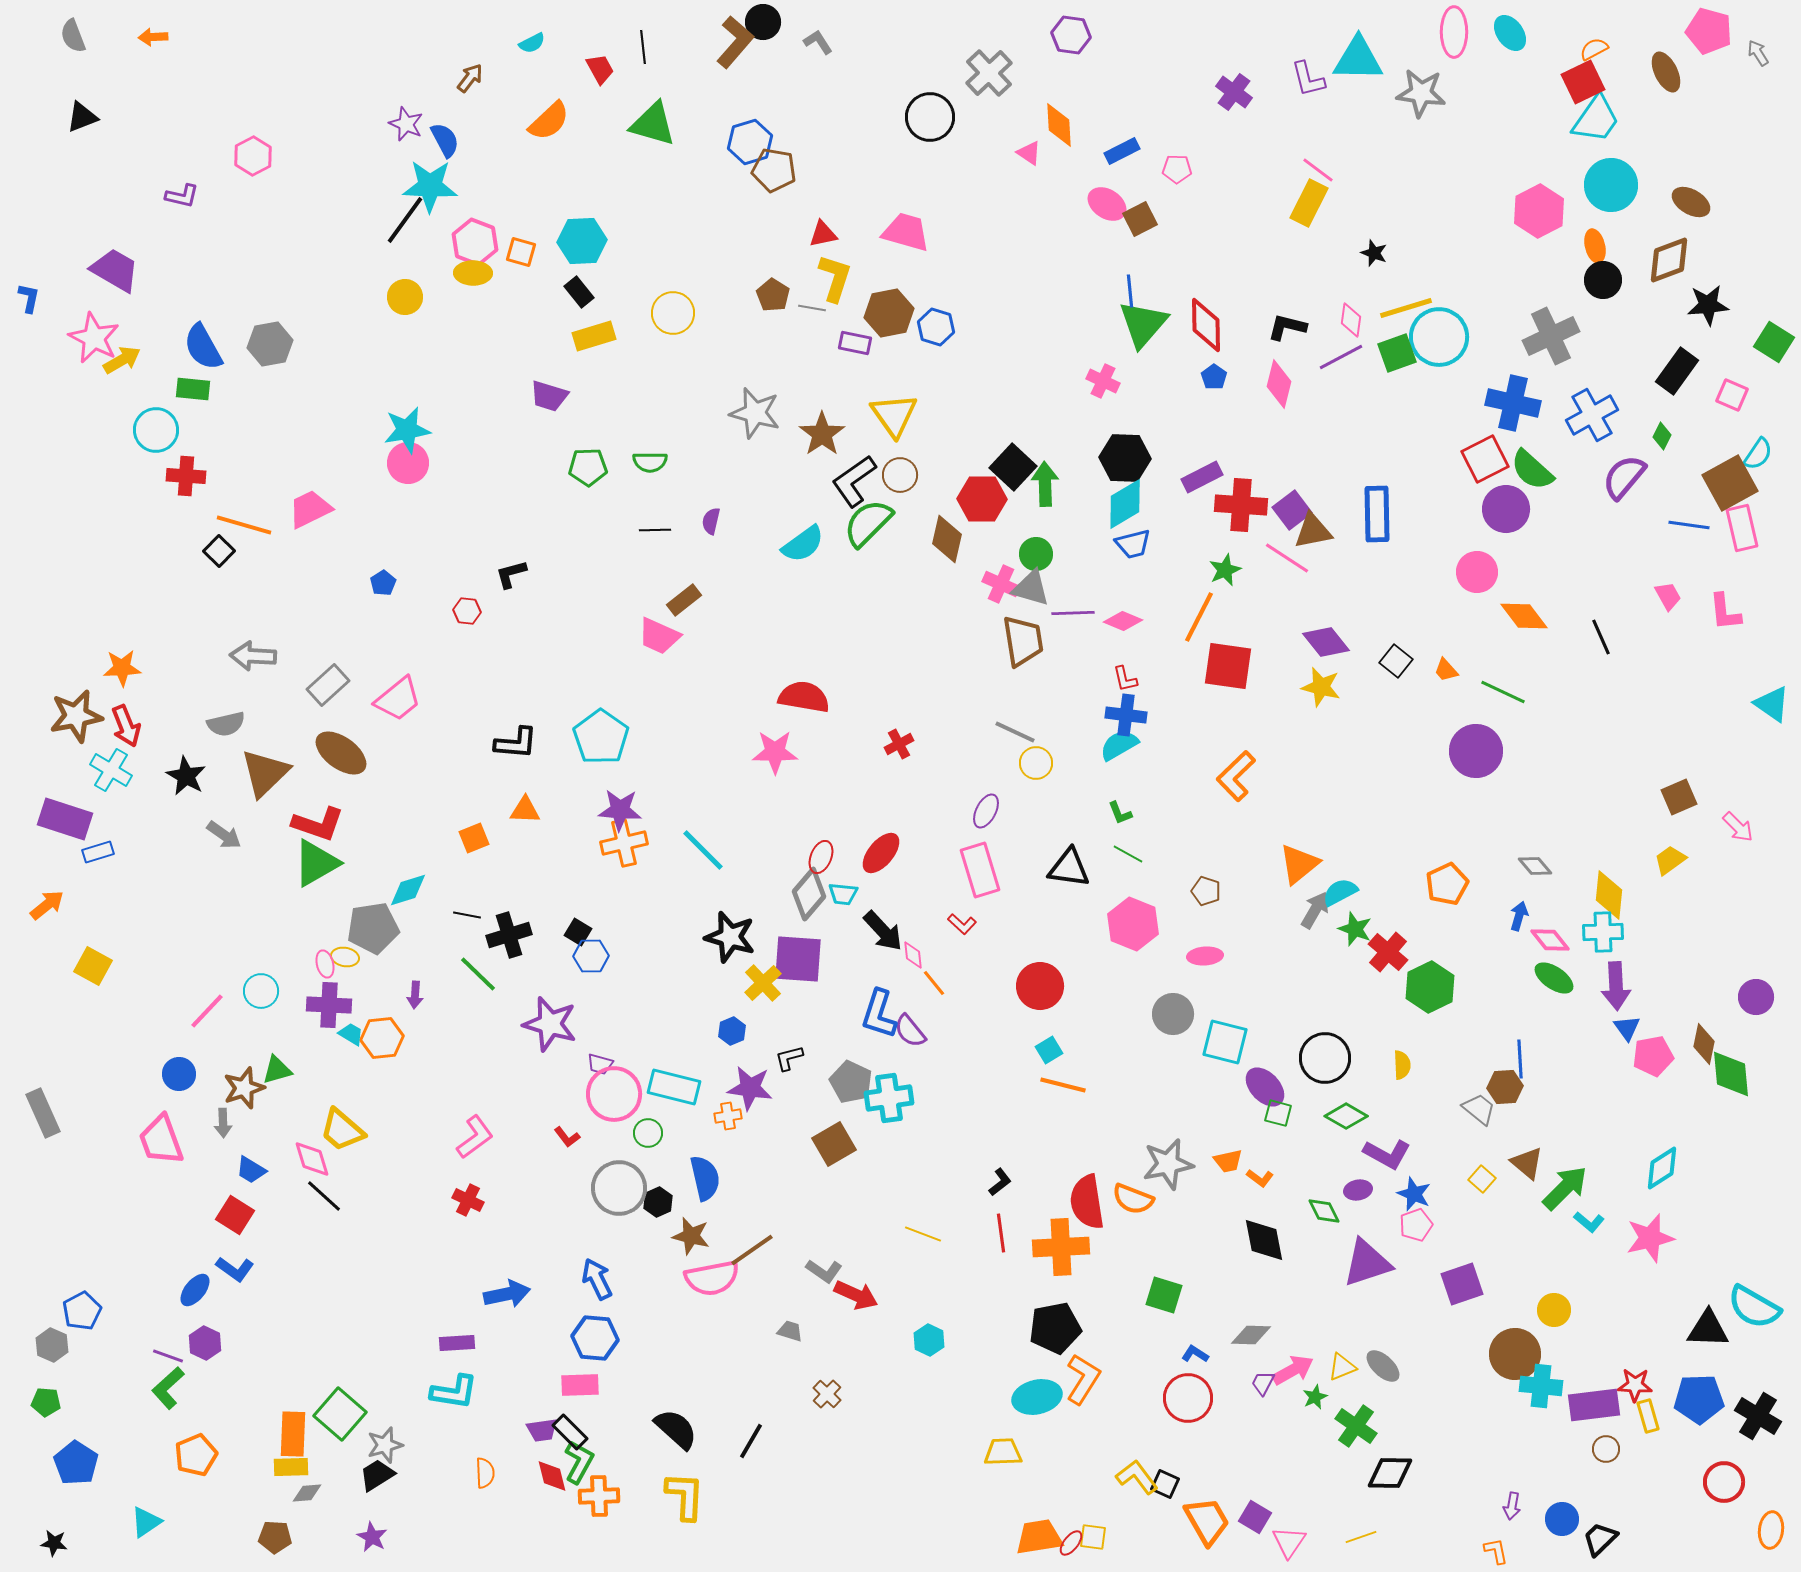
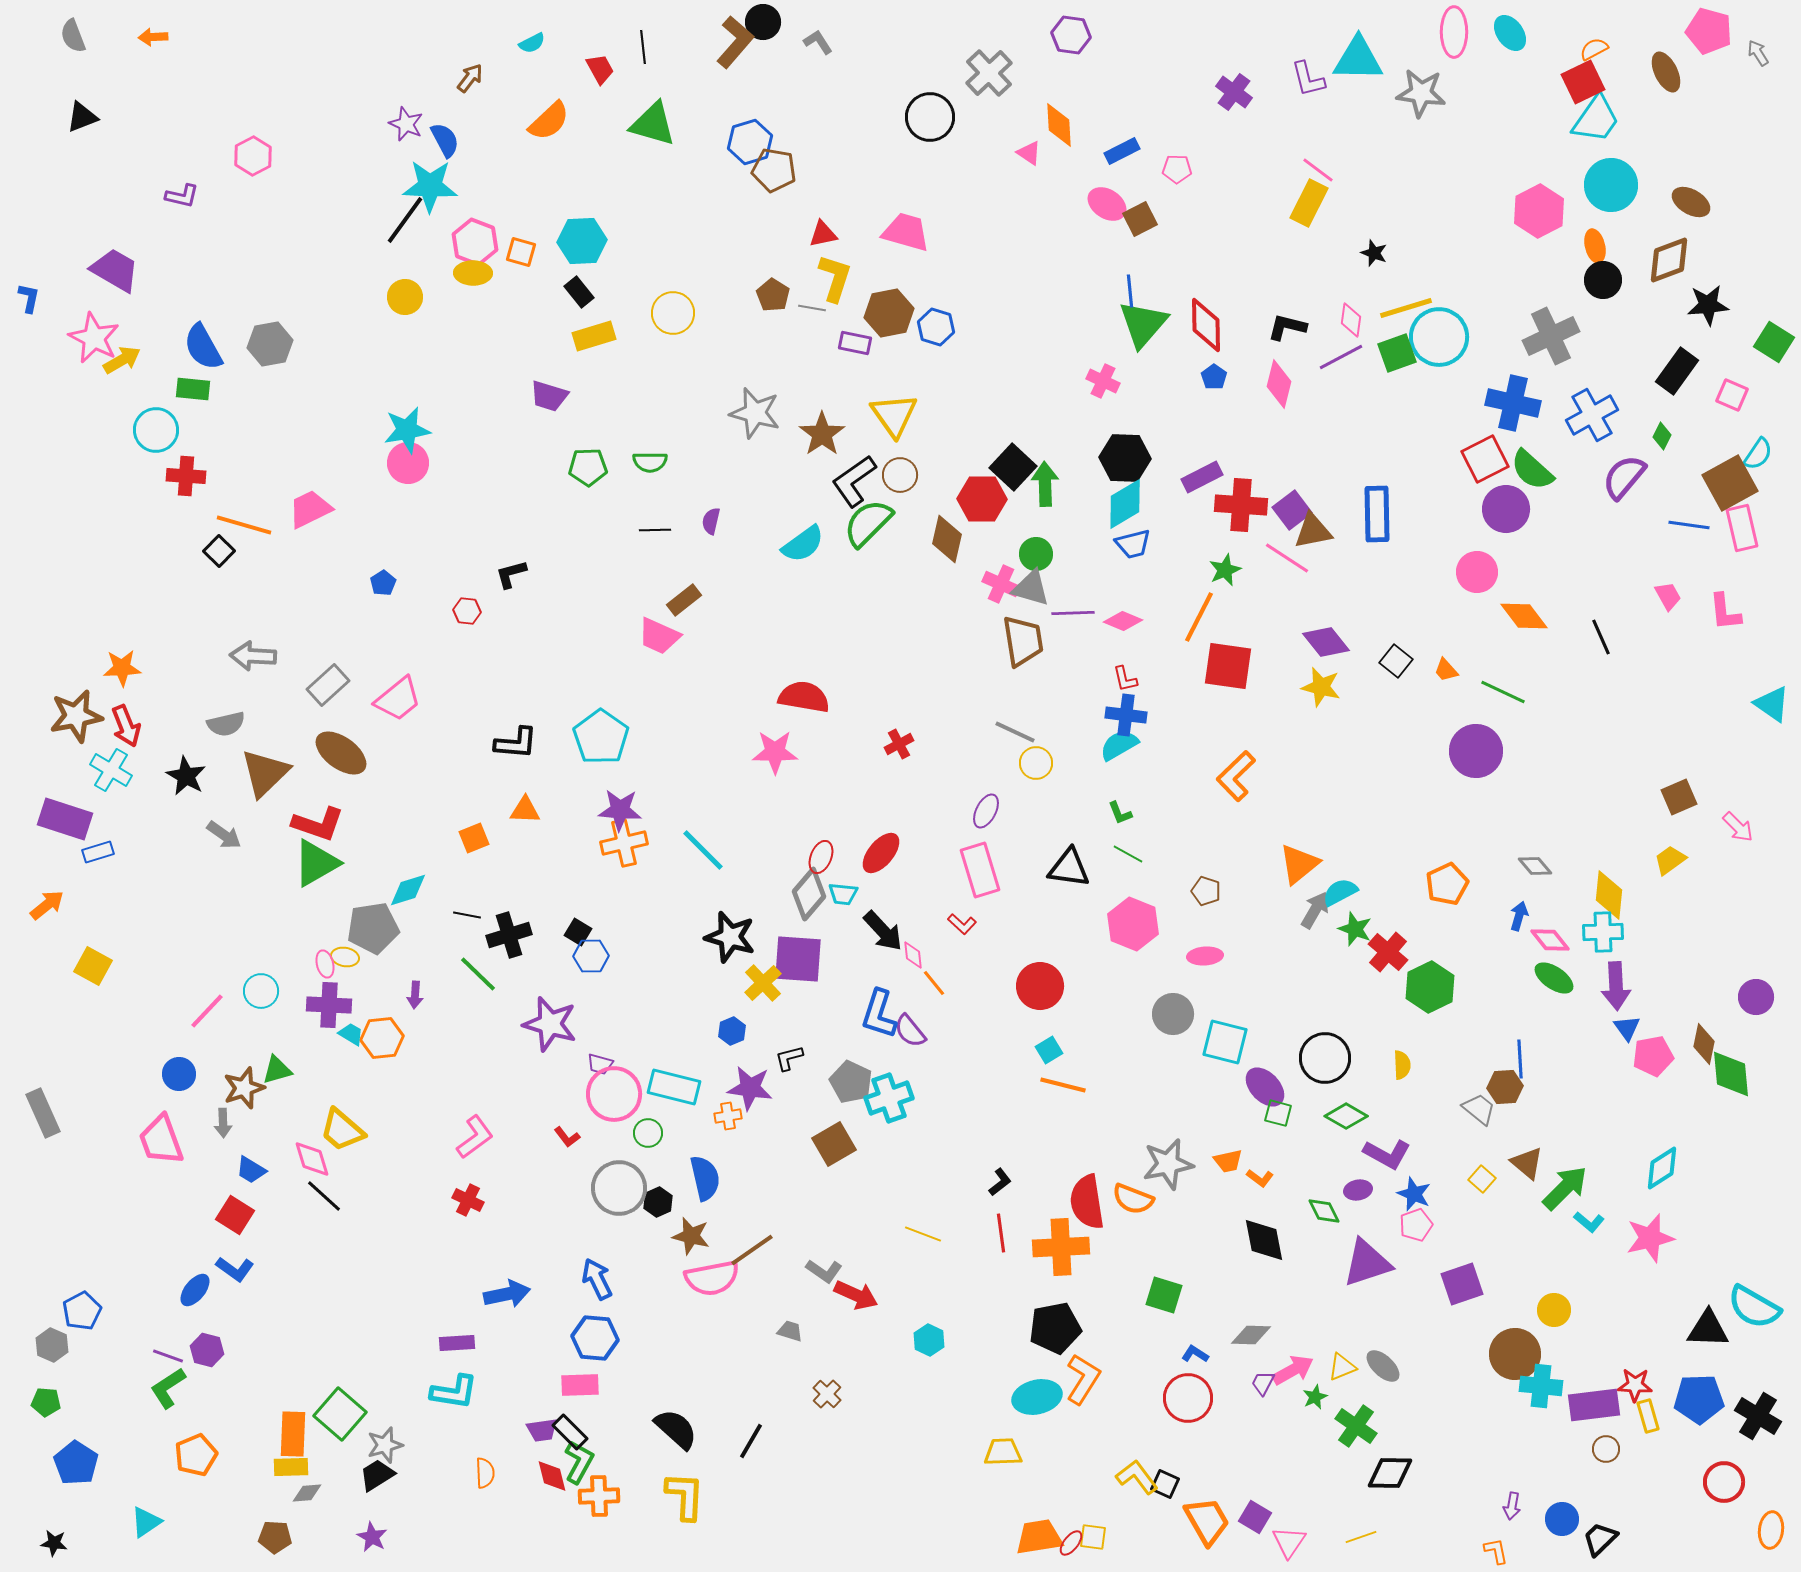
cyan cross at (889, 1098): rotated 12 degrees counterclockwise
purple hexagon at (205, 1343): moved 2 px right, 7 px down; rotated 12 degrees counterclockwise
green L-shape at (168, 1388): rotated 9 degrees clockwise
